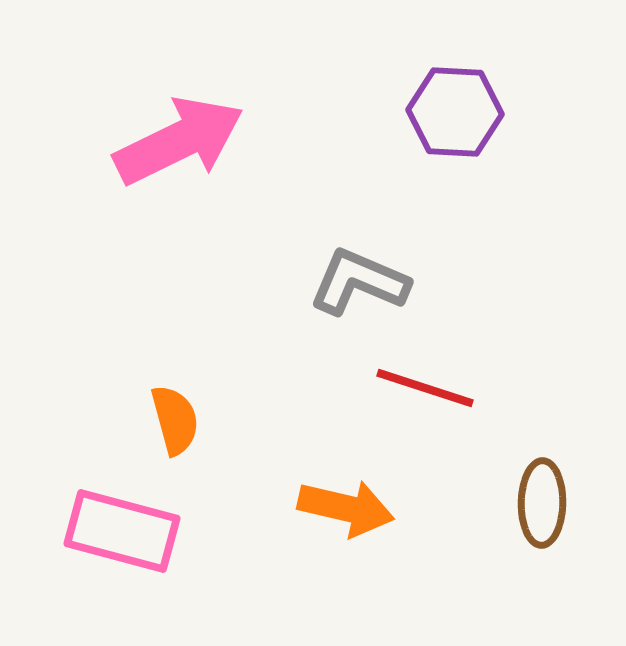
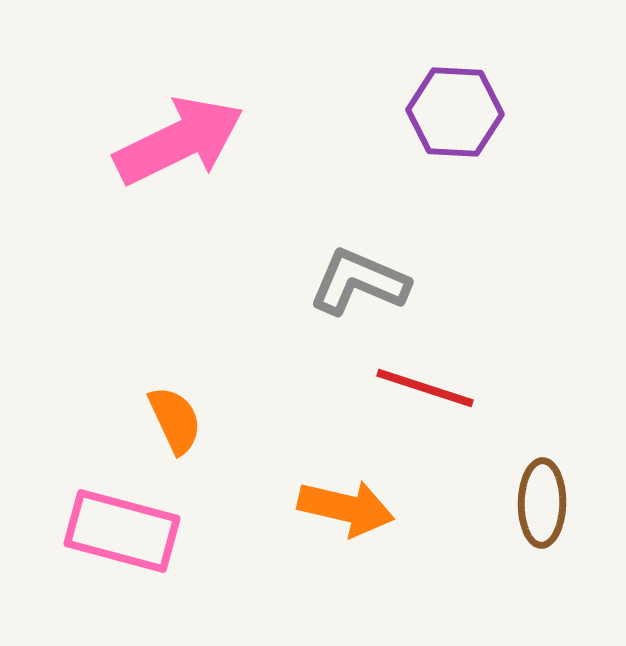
orange semicircle: rotated 10 degrees counterclockwise
